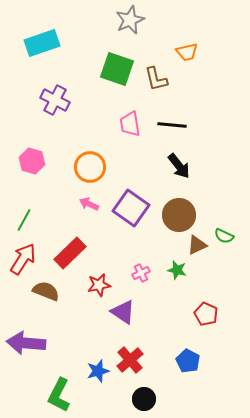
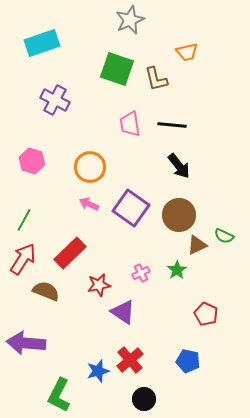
green star: rotated 24 degrees clockwise
blue pentagon: rotated 15 degrees counterclockwise
